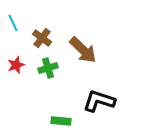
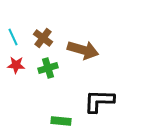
cyan line: moved 14 px down
brown cross: moved 1 px right
brown arrow: rotated 28 degrees counterclockwise
red star: rotated 24 degrees clockwise
black L-shape: rotated 16 degrees counterclockwise
